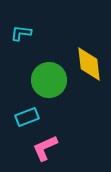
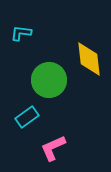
yellow diamond: moved 5 px up
cyan rectangle: rotated 15 degrees counterclockwise
pink L-shape: moved 8 px right
